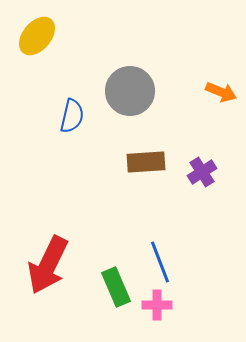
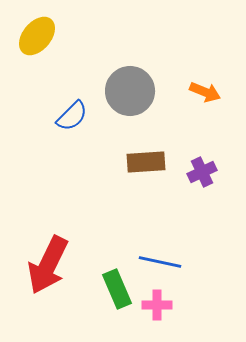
orange arrow: moved 16 px left
blue semicircle: rotated 32 degrees clockwise
purple cross: rotated 8 degrees clockwise
blue line: rotated 57 degrees counterclockwise
green rectangle: moved 1 px right, 2 px down
